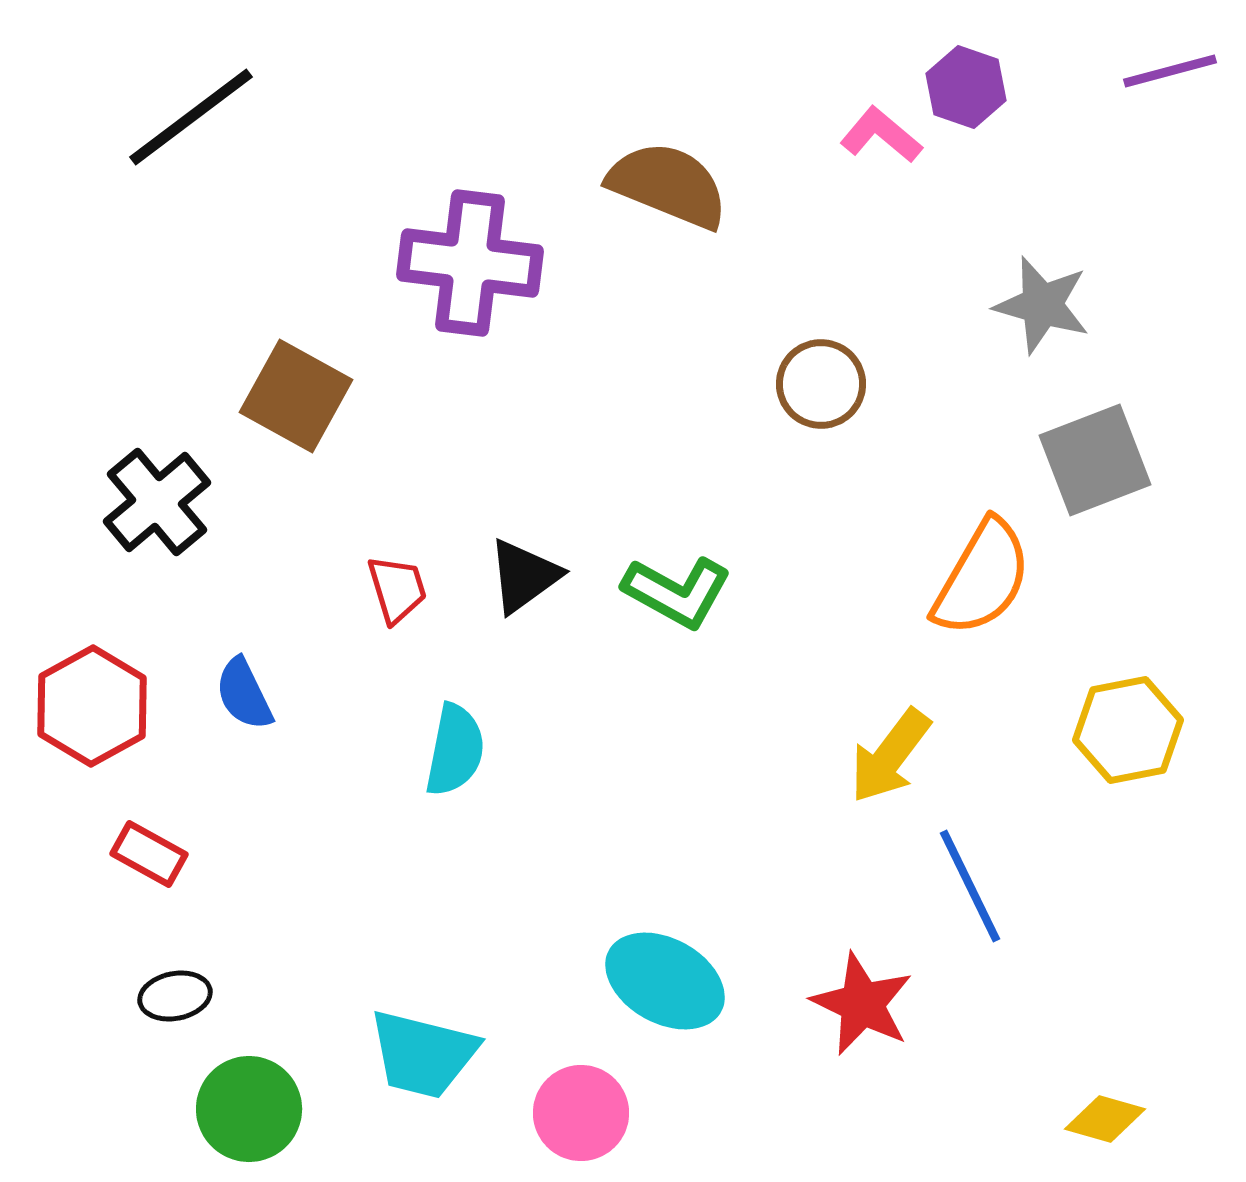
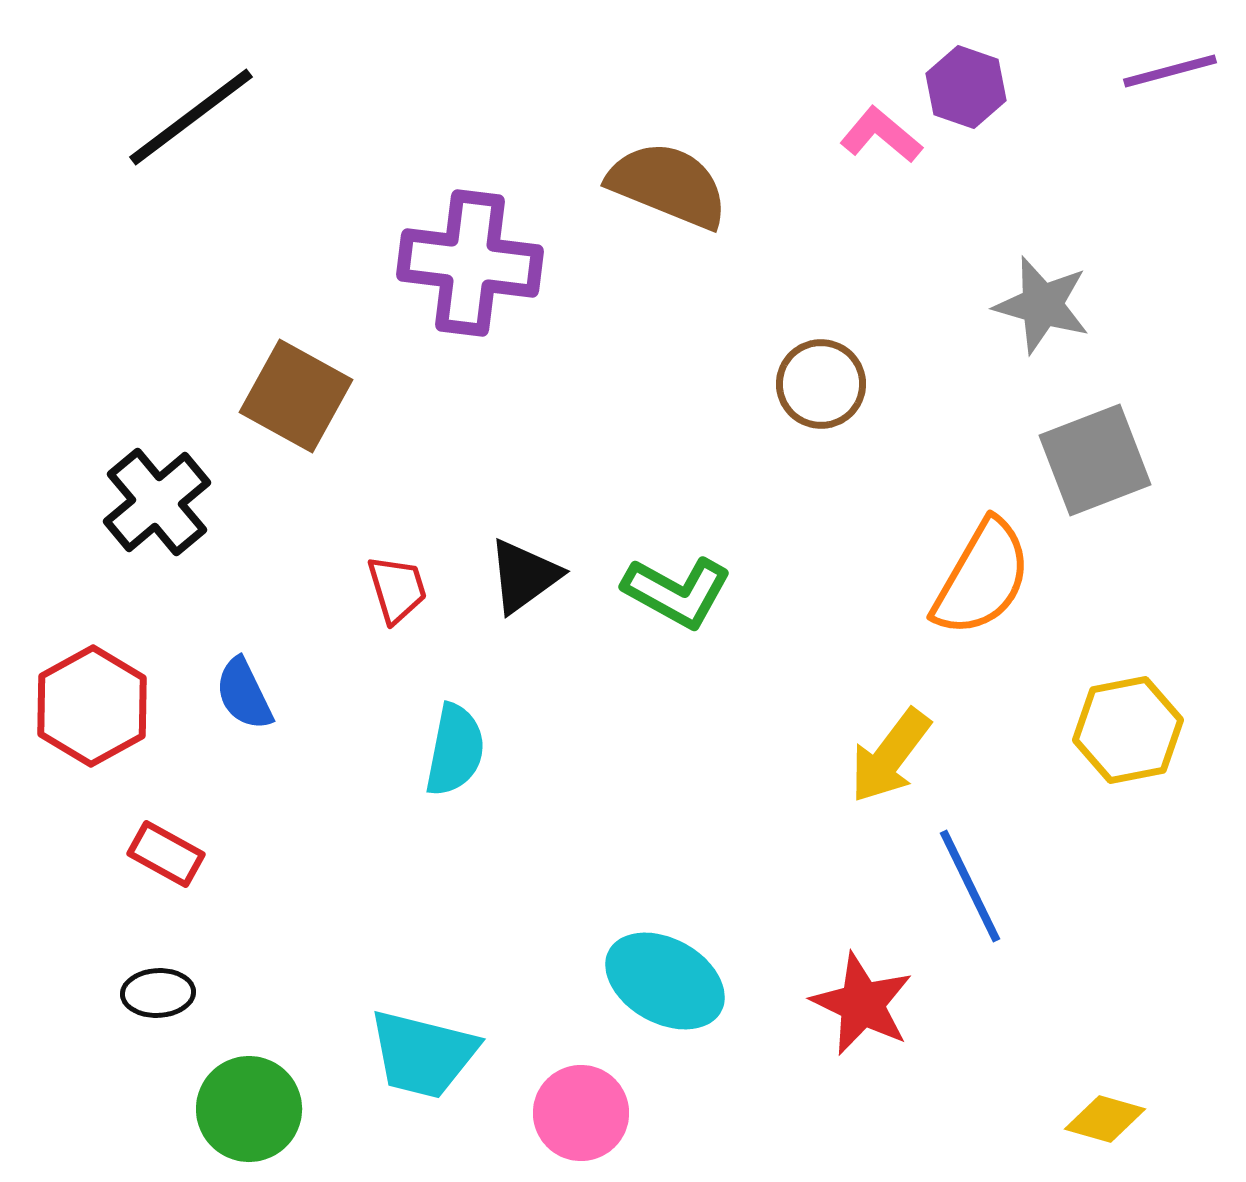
red rectangle: moved 17 px right
black ellipse: moved 17 px left, 3 px up; rotated 8 degrees clockwise
